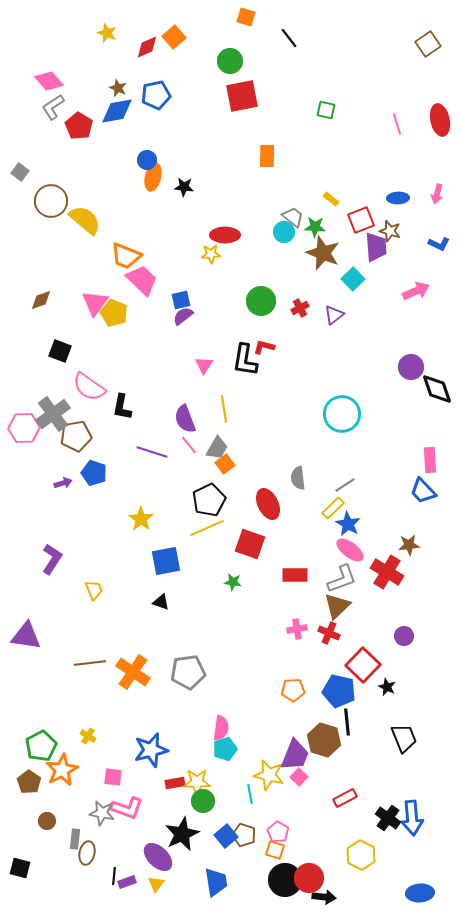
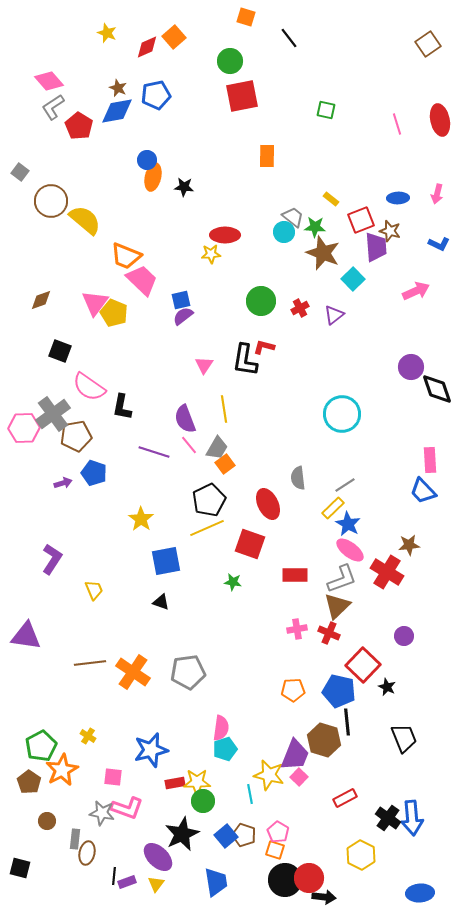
purple line at (152, 452): moved 2 px right
